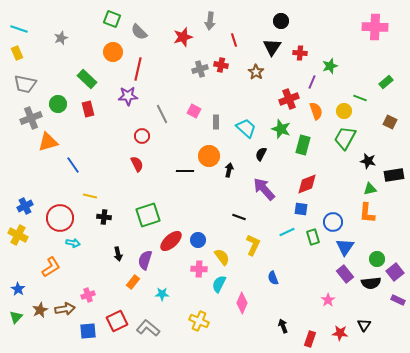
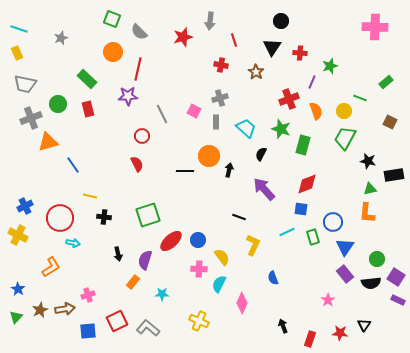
gray cross at (200, 69): moved 20 px right, 29 px down
purple square at (395, 272): moved 1 px right, 5 px down; rotated 18 degrees counterclockwise
